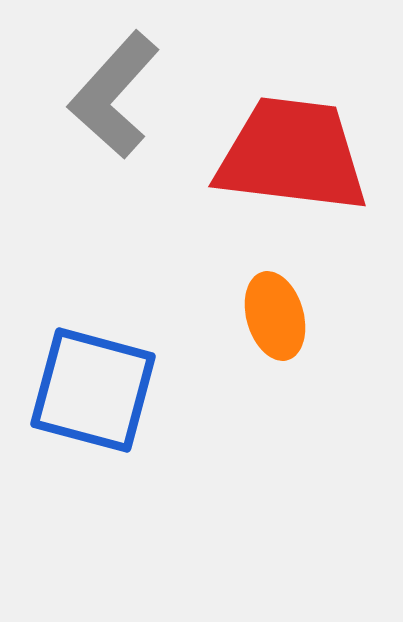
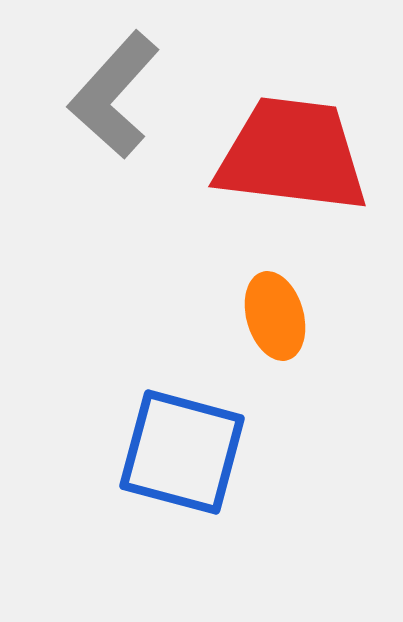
blue square: moved 89 px right, 62 px down
